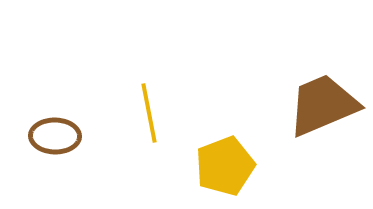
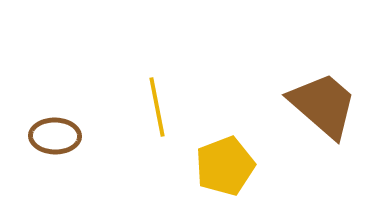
brown trapezoid: rotated 64 degrees clockwise
yellow line: moved 8 px right, 6 px up
